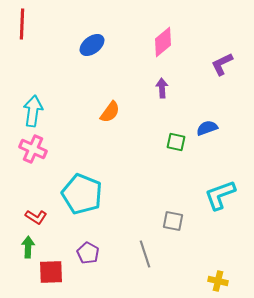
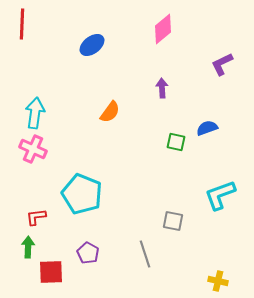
pink diamond: moved 13 px up
cyan arrow: moved 2 px right, 2 px down
red L-shape: rotated 140 degrees clockwise
